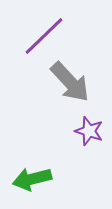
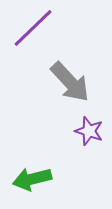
purple line: moved 11 px left, 8 px up
